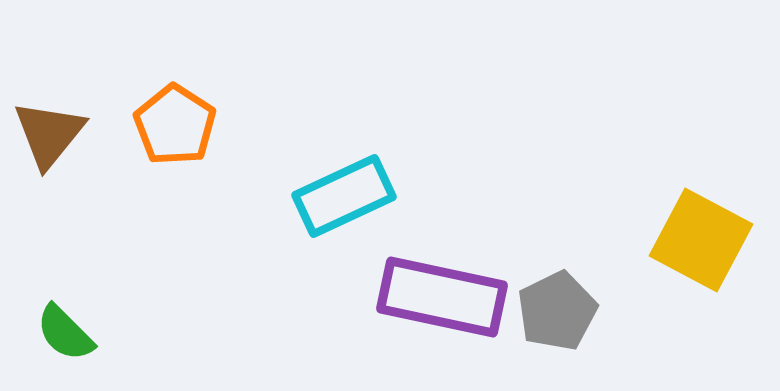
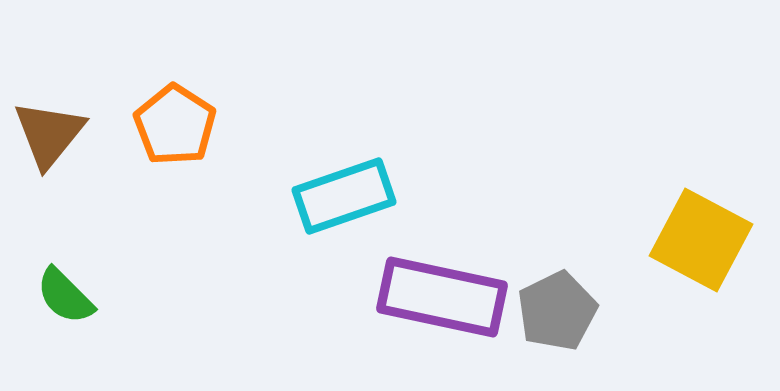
cyan rectangle: rotated 6 degrees clockwise
green semicircle: moved 37 px up
